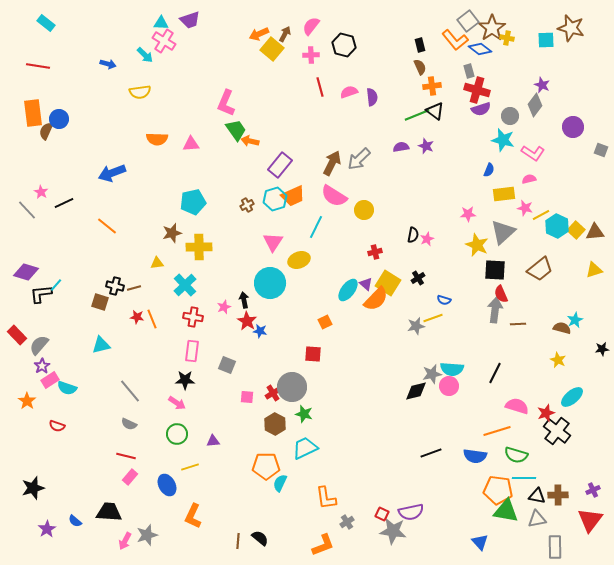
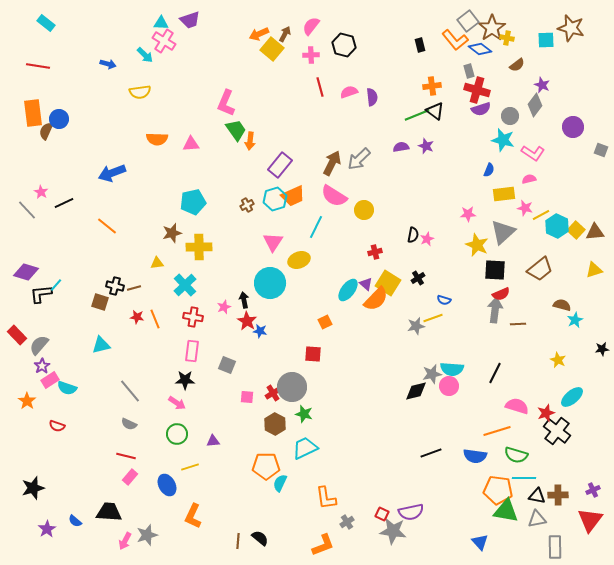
brown semicircle at (420, 67): moved 97 px right, 2 px up; rotated 77 degrees clockwise
orange arrow at (250, 141): rotated 96 degrees counterclockwise
red semicircle at (501, 294): rotated 90 degrees counterclockwise
orange line at (152, 319): moved 3 px right
brown semicircle at (562, 328): moved 23 px up
